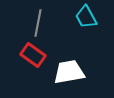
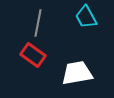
white trapezoid: moved 8 px right, 1 px down
